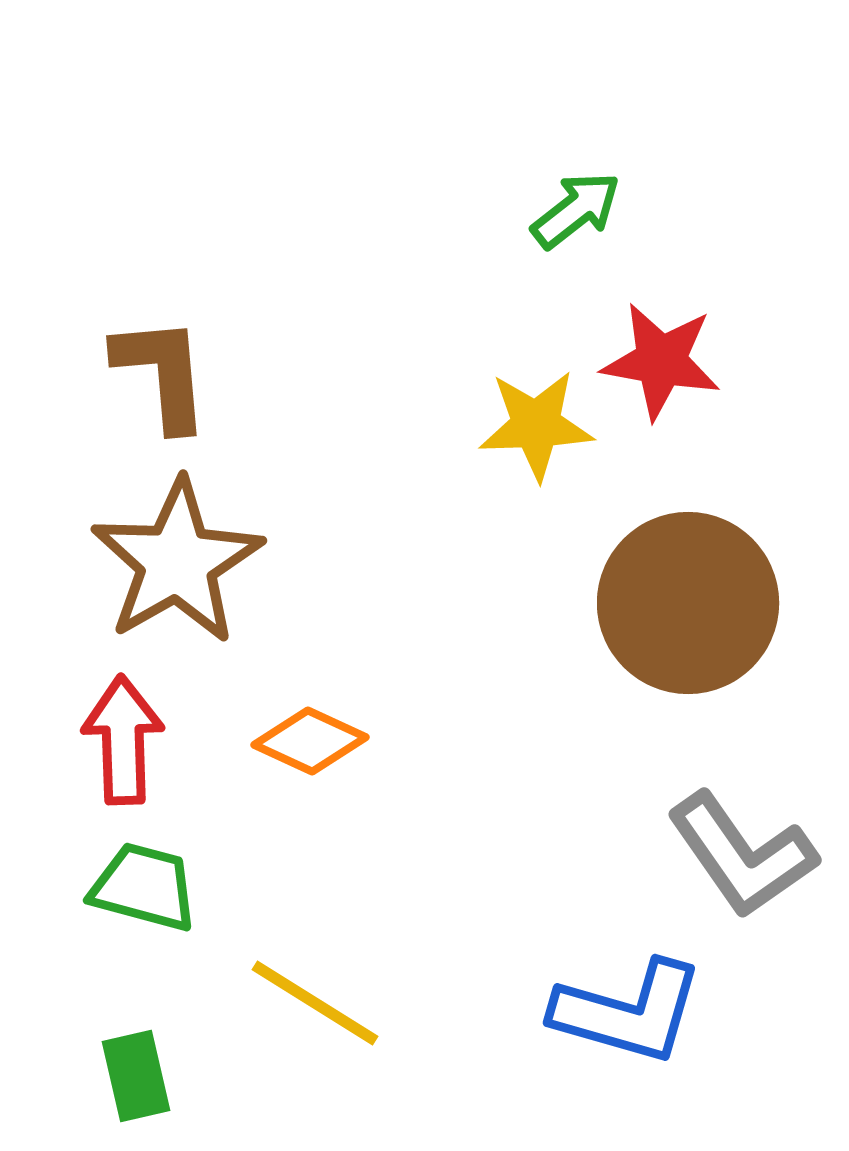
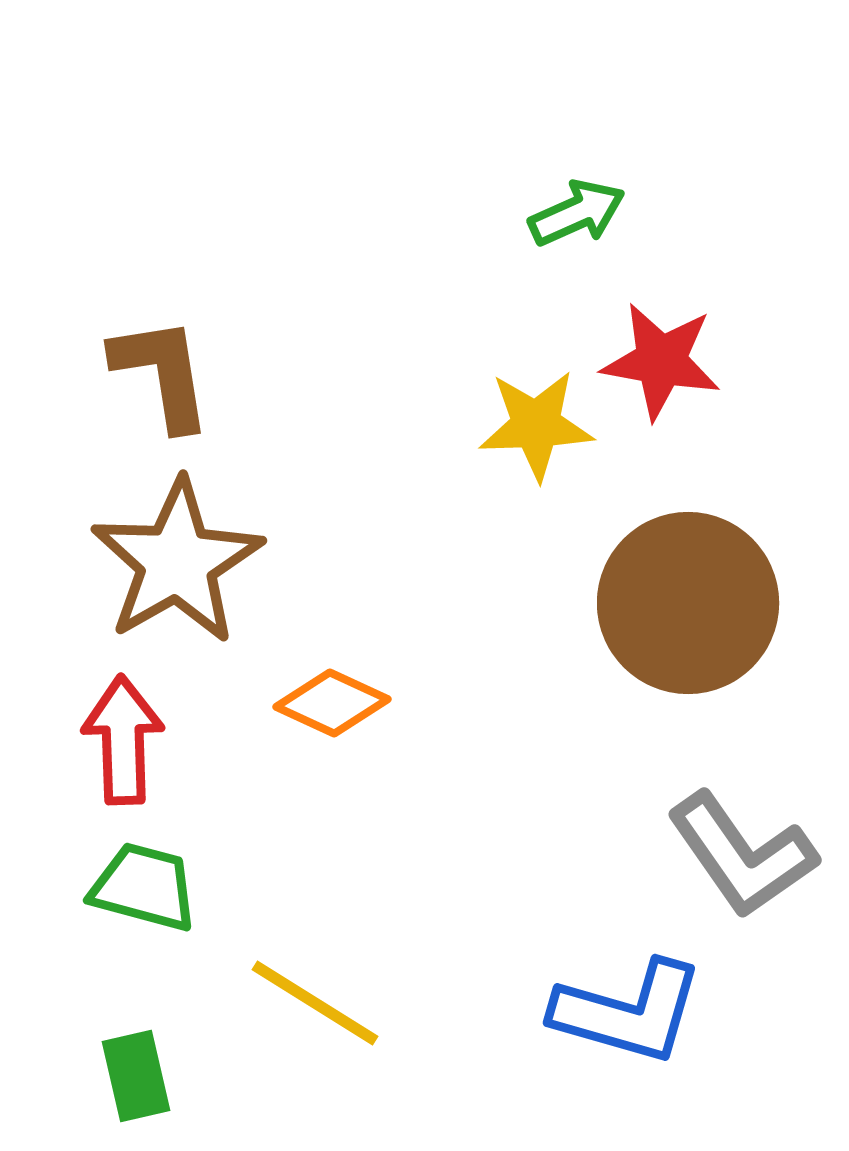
green arrow: moved 1 px right, 3 px down; rotated 14 degrees clockwise
brown L-shape: rotated 4 degrees counterclockwise
orange diamond: moved 22 px right, 38 px up
